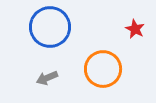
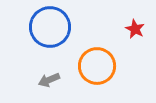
orange circle: moved 6 px left, 3 px up
gray arrow: moved 2 px right, 2 px down
